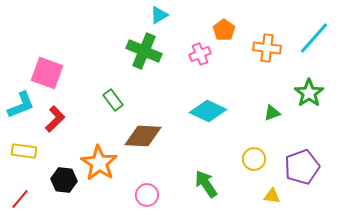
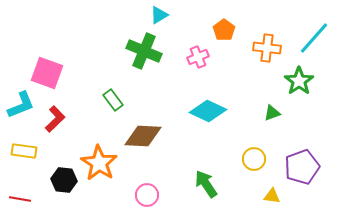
pink cross: moved 2 px left, 3 px down
green star: moved 10 px left, 12 px up
red line: rotated 60 degrees clockwise
